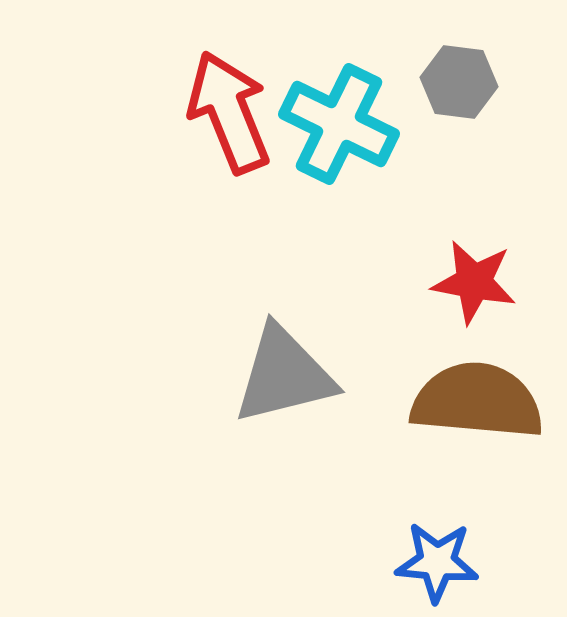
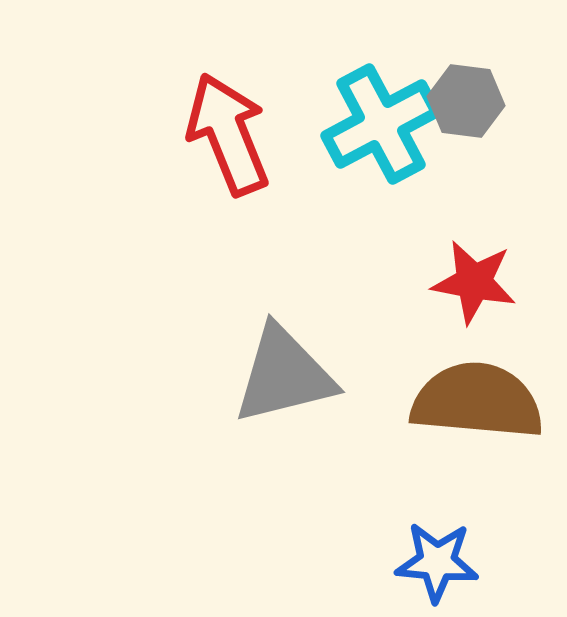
gray hexagon: moved 7 px right, 19 px down
red arrow: moved 1 px left, 22 px down
cyan cross: moved 42 px right; rotated 36 degrees clockwise
